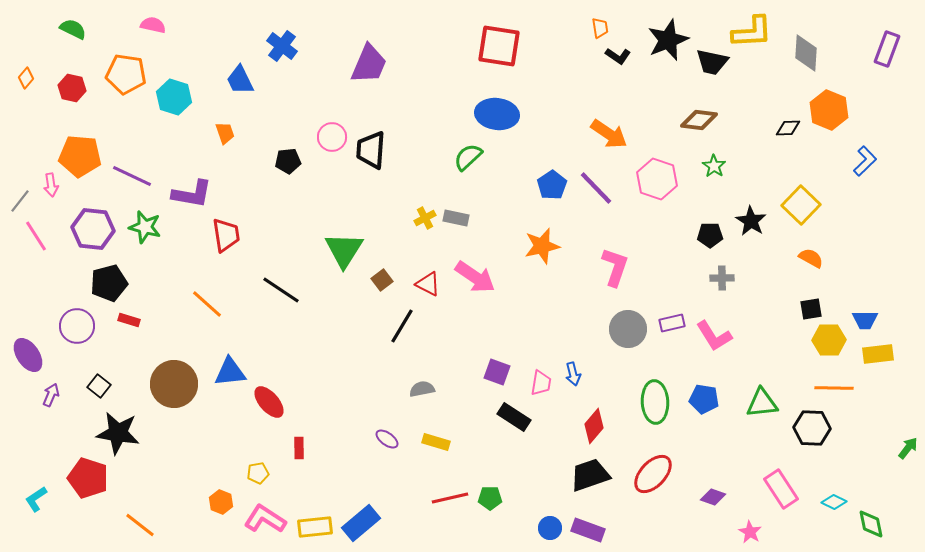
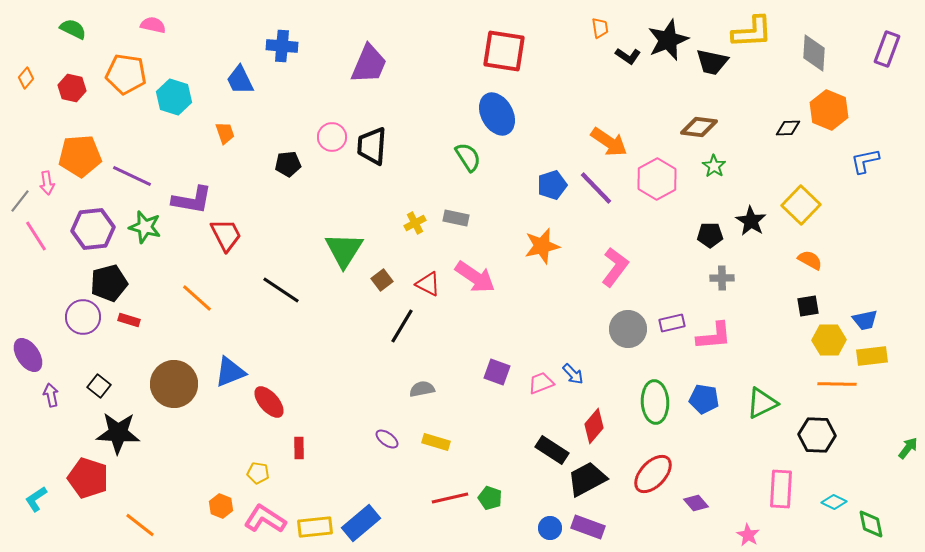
blue cross at (282, 46): rotated 32 degrees counterclockwise
red square at (499, 46): moved 5 px right, 5 px down
gray diamond at (806, 53): moved 8 px right
black L-shape at (618, 56): moved 10 px right
blue ellipse at (497, 114): rotated 54 degrees clockwise
brown diamond at (699, 120): moved 7 px down
orange arrow at (609, 134): moved 8 px down
black trapezoid at (371, 150): moved 1 px right, 4 px up
orange pentagon at (80, 156): rotated 9 degrees counterclockwise
green semicircle at (468, 157): rotated 100 degrees clockwise
black pentagon at (288, 161): moved 3 px down
blue L-shape at (865, 161): rotated 148 degrees counterclockwise
pink hexagon at (657, 179): rotated 12 degrees clockwise
pink arrow at (51, 185): moved 4 px left, 2 px up
blue pentagon at (552, 185): rotated 16 degrees clockwise
purple L-shape at (192, 194): moved 6 px down
yellow cross at (425, 218): moved 10 px left, 5 px down
purple hexagon at (93, 229): rotated 12 degrees counterclockwise
red trapezoid at (226, 235): rotated 18 degrees counterclockwise
orange semicircle at (811, 258): moved 1 px left, 2 px down
pink L-shape at (615, 267): rotated 18 degrees clockwise
orange line at (207, 304): moved 10 px left, 6 px up
black square at (811, 309): moved 3 px left, 3 px up
blue trapezoid at (865, 320): rotated 12 degrees counterclockwise
purple circle at (77, 326): moved 6 px right, 9 px up
pink L-shape at (714, 336): rotated 63 degrees counterclockwise
yellow rectangle at (878, 354): moved 6 px left, 2 px down
blue triangle at (230, 372): rotated 16 degrees counterclockwise
blue arrow at (573, 374): rotated 30 degrees counterclockwise
pink trapezoid at (541, 383): rotated 120 degrees counterclockwise
orange line at (834, 388): moved 3 px right, 4 px up
purple arrow at (51, 395): rotated 35 degrees counterclockwise
green triangle at (762, 403): rotated 20 degrees counterclockwise
black rectangle at (514, 417): moved 38 px right, 33 px down
black hexagon at (812, 428): moved 5 px right, 7 px down
black star at (118, 433): rotated 6 degrees counterclockwise
yellow pentagon at (258, 473): rotated 20 degrees clockwise
black trapezoid at (590, 475): moved 3 px left, 4 px down; rotated 9 degrees counterclockwise
pink rectangle at (781, 489): rotated 36 degrees clockwise
purple diamond at (713, 497): moved 17 px left, 6 px down; rotated 30 degrees clockwise
green pentagon at (490, 498): rotated 20 degrees clockwise
orange hexagon at (221, 502): moved 4 px down
purple rectangle at (588, 530): moved 3 px up
pink star at (750, 532): moved 2 px left, 3 px down
